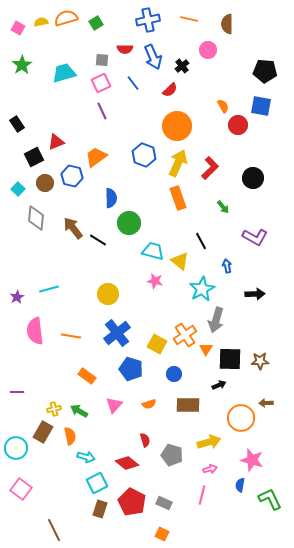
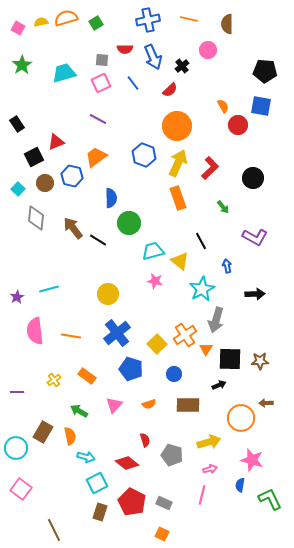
purple line at (102, 111): moved 4 px left, 8 px down; rotated 36 degrees counterclockwise
cyan trapezoid at (153, 251): rotated 30 degrees counterclockwise
yellow square at (157, 344): rotated 18 degrees clockwise
yellow cross at (54, 409): moved 29 px up; rotated 24 degrees counterclockwise
brown rectangle at (100, 509): moved 3 px down
